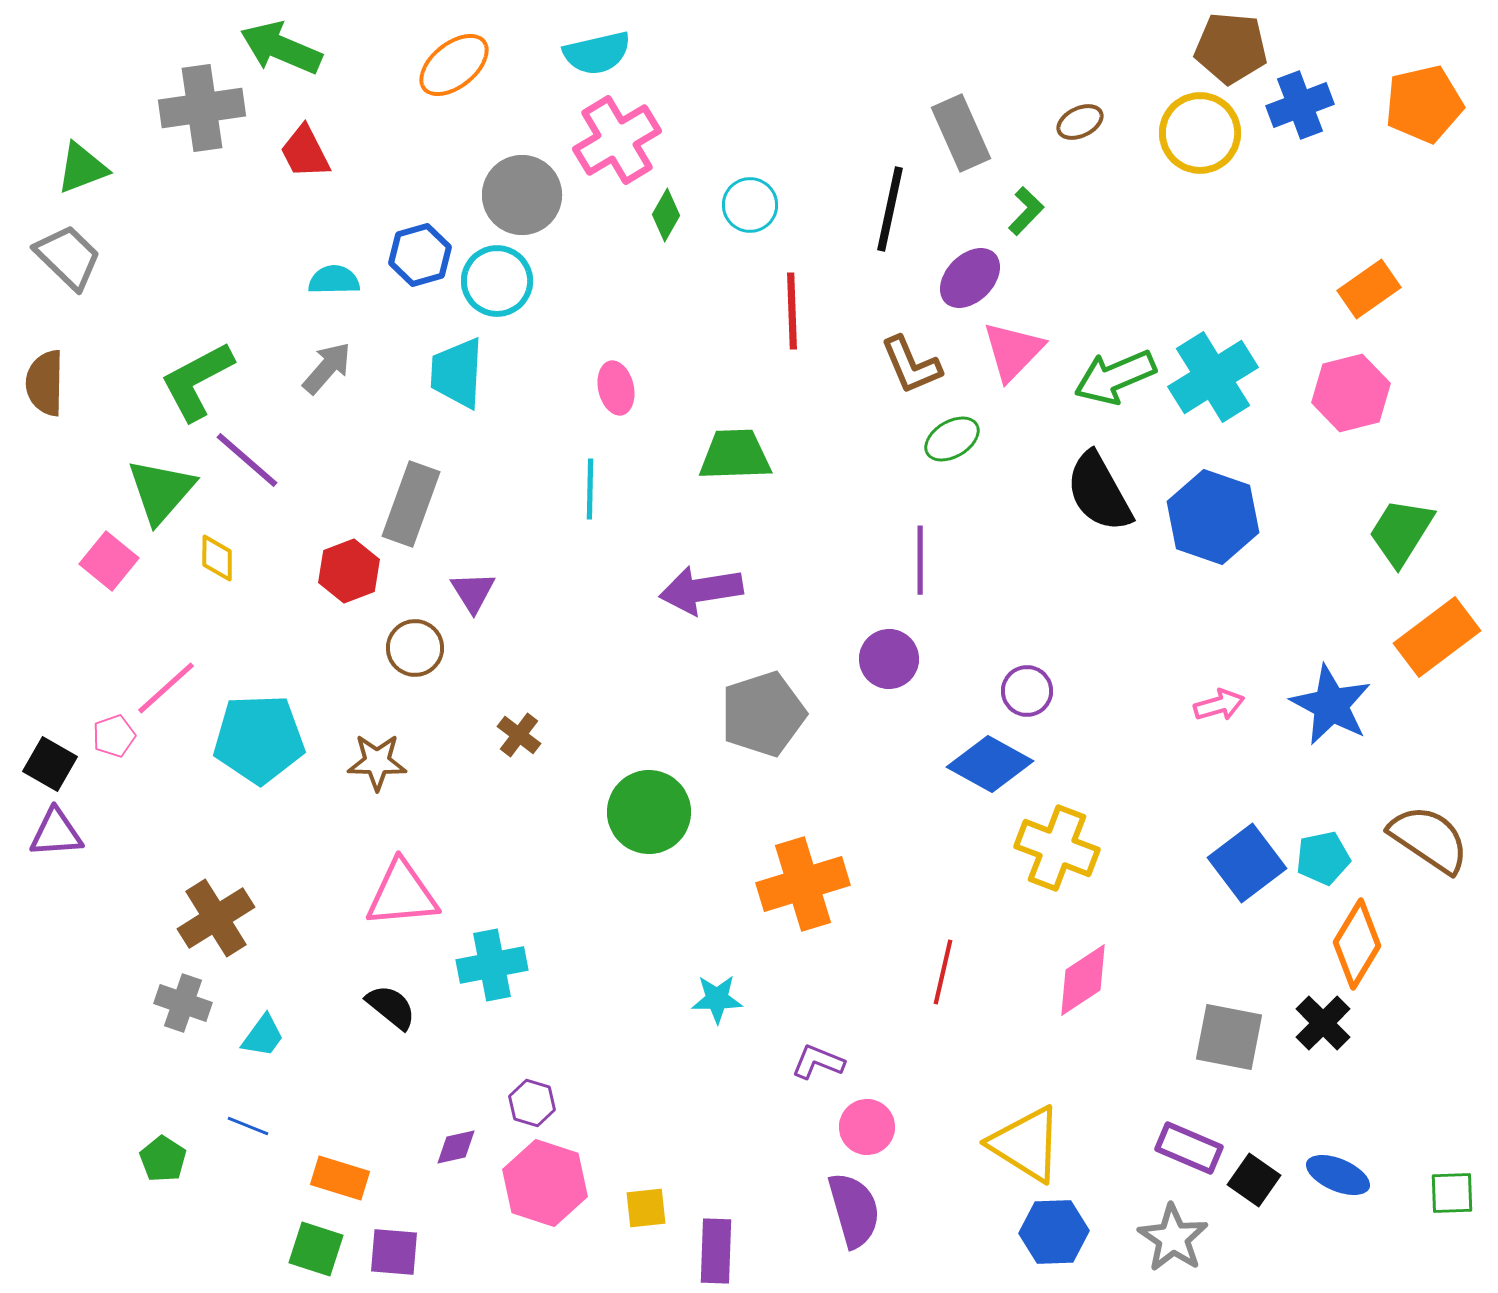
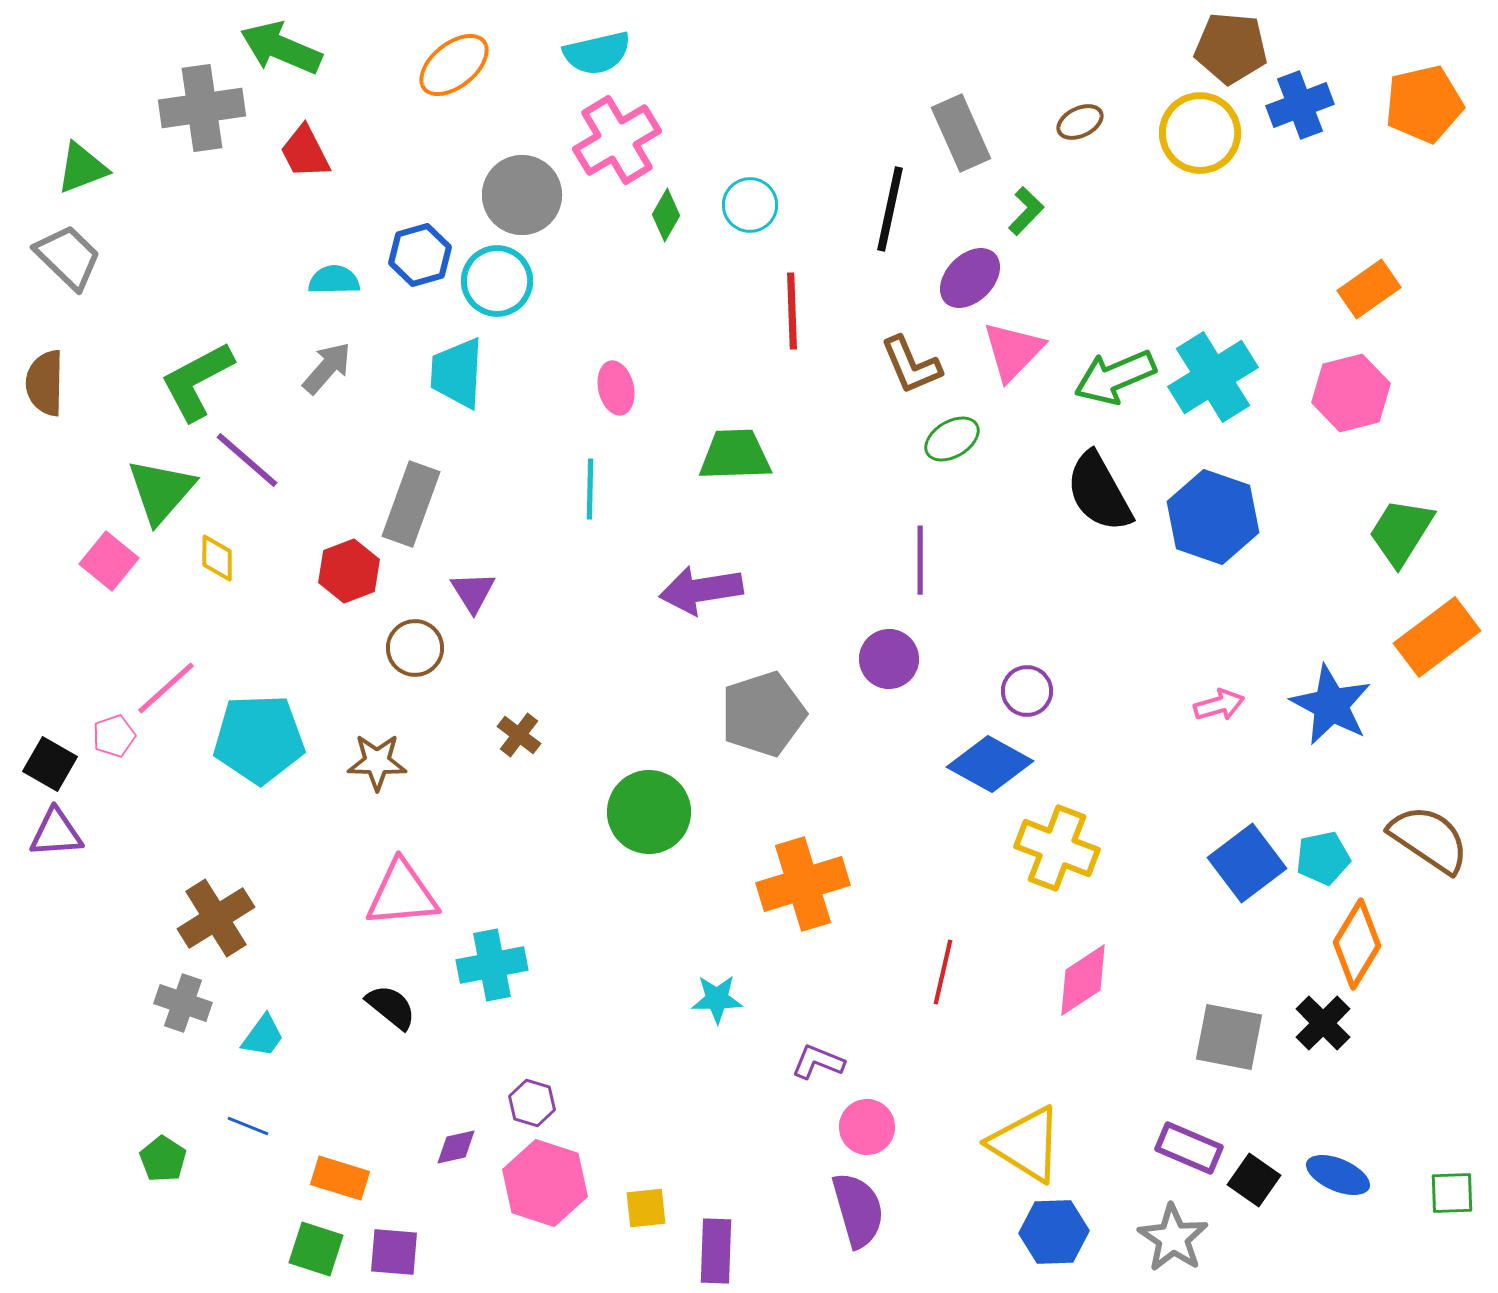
purple semicircle at (854, 1210): moved 4 px right
